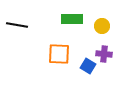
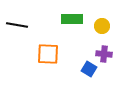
orange square: moved 11 px left
blue square: moved 1 px right, 3 px down
